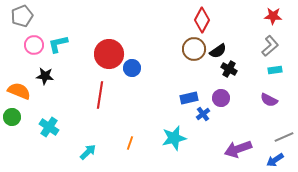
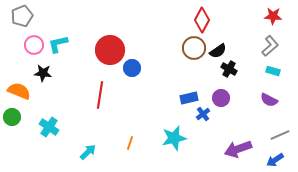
brown circle: moved 1 px up
red circle: moved 1 px right, 4 px up
cyan rectangle: moved 2 px left, 1 px down; rotated 24 degrees clockwise
black star: moved 2 px left, 3 px up
gray line: moved 4 px left, 2 px up
